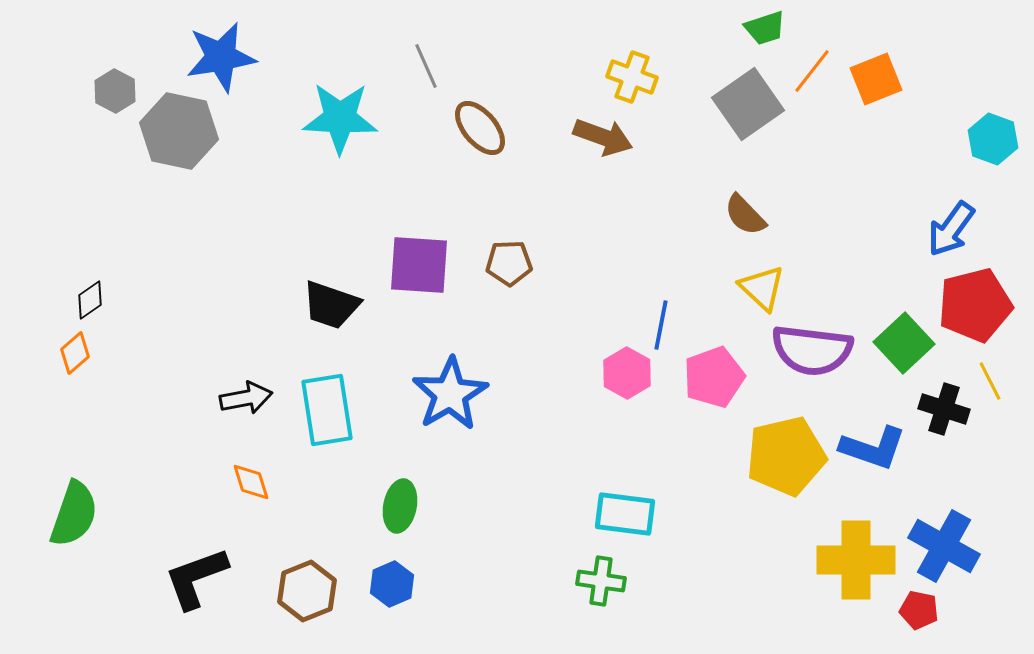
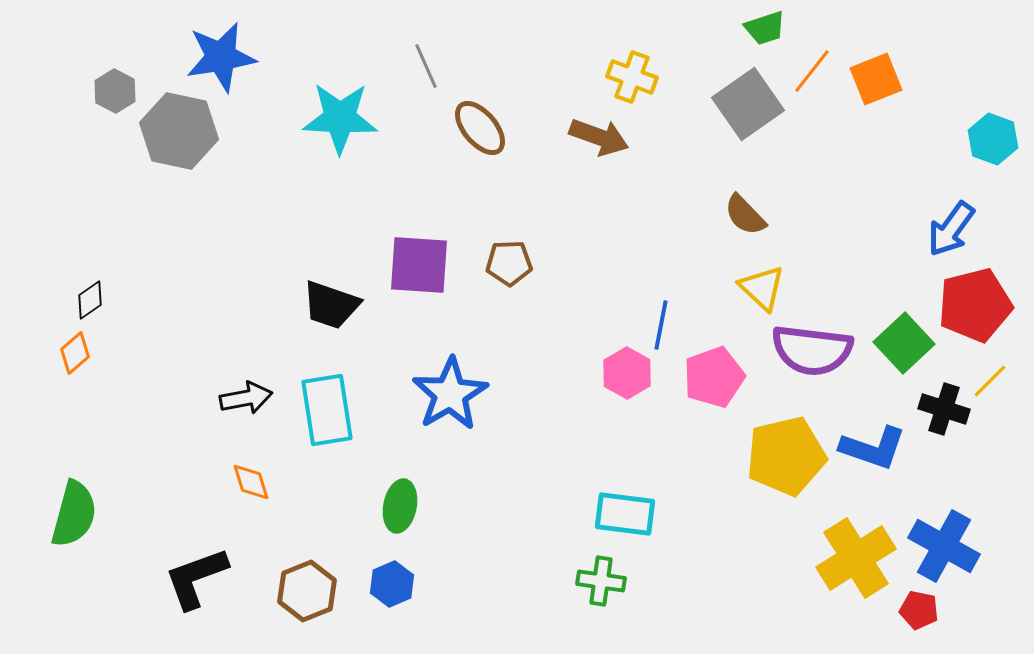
brown arrow at (603, 137): moved 4 px left
yellow line at (990, 381): rotated 72 degrees clockwise
green semicircle at (74, 514): rotated 4 degrees counterclockwise
yellow cross at (856, 560): moved 2 px up; rotated 32 degrees counterclockwise
